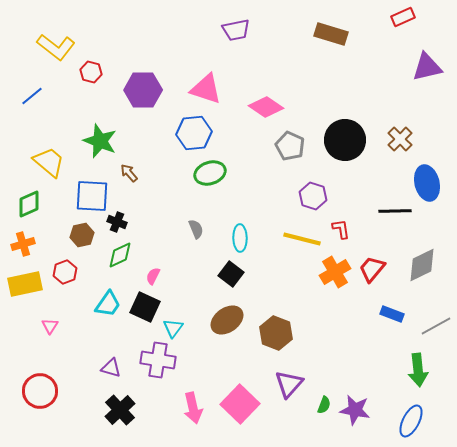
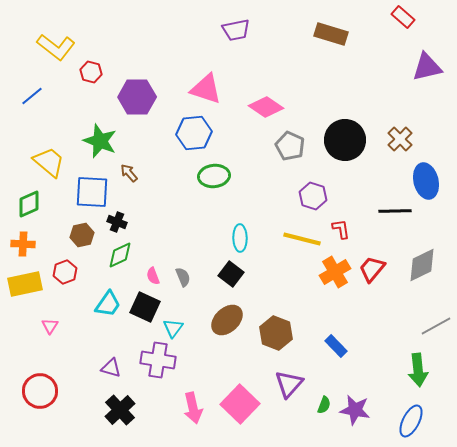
red rectangle at (403, 17): rotated 65 degrees clockwise
purple hexagon at (143, 90): moved 6 px left, 7 px down
green ellipse at (210, 173): moved 4 px right, 3 px down; rotated 12 degrees clockwise
blue ellipse at (427, 183): moved 1 px left, 2 px up
blue square at (92, 196): moved 4 px up
gray semicircle at (196, 229): moved 13 px left, 48 px down
orange cross at (23, 244): rotated 20 degrees clockwise
pink semicircle at (153, 276): rotated 48 degrees counterclockwise
blue rectangle at (392, 314): moved 56 px left, 32 px down; rotated 25 degrees clockwise
brown ellipse at (227, 320): rotated 8 degrees counterclockwise
